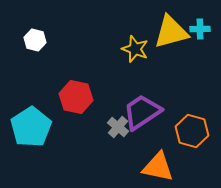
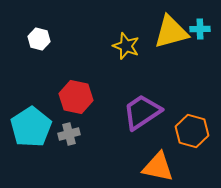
white hexagon: moved 4 px right, 1 px up
yellow star: moved 9 px left, 3 px up
gray cross: moved 49 px left, 7 px down; rotated 35 degrees clockwise
